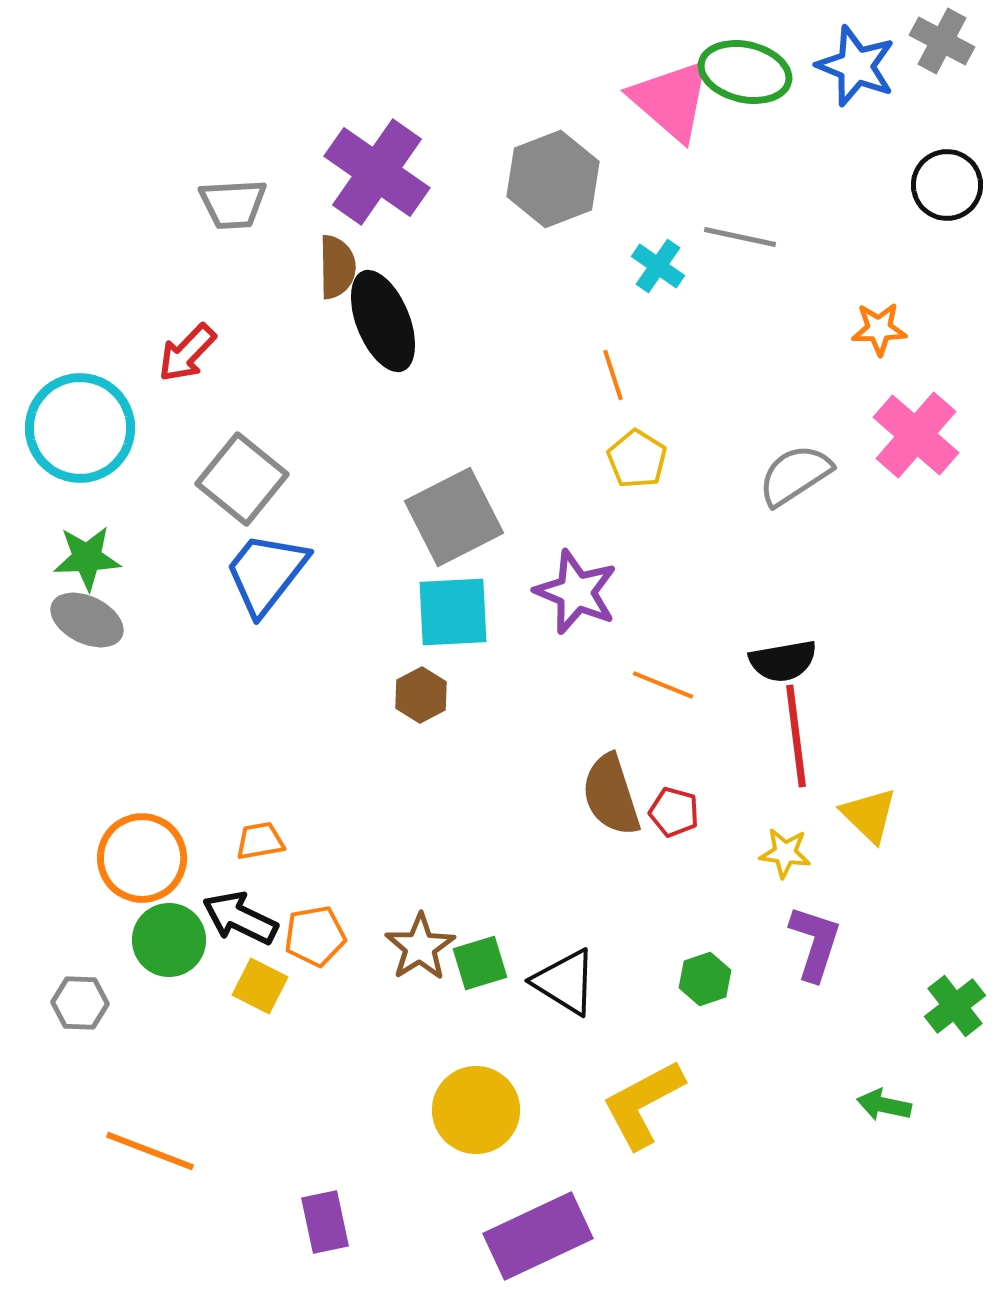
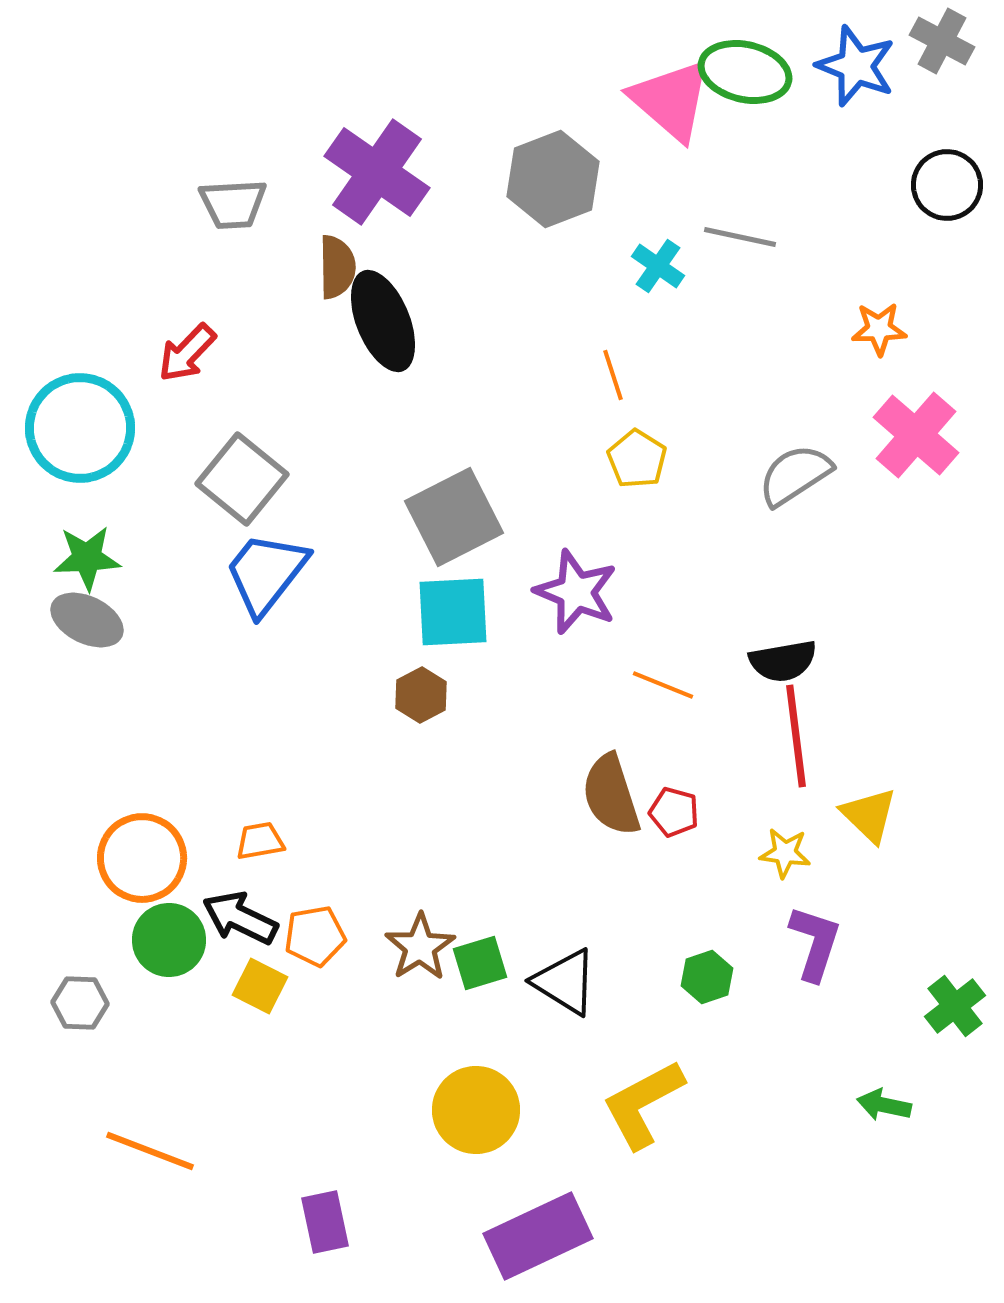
green hexagon at (705, 979): moved 2 px right, 2 px up
